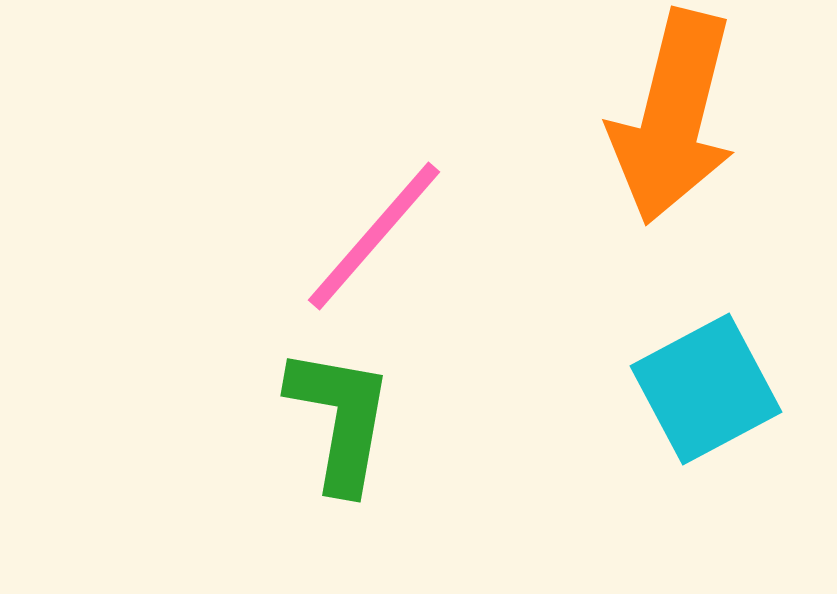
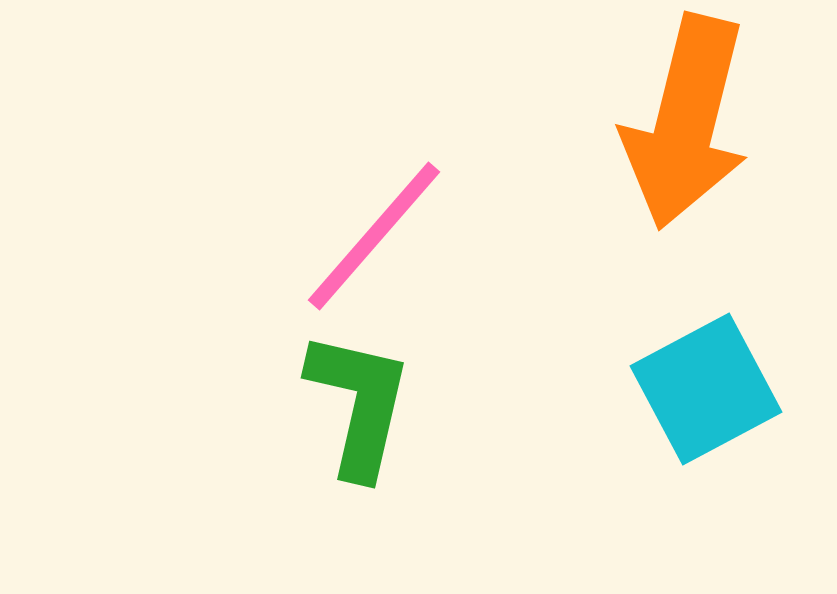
orange arrow: moved 13 px right, 5 px down
green L-shape: moved 19 px right, 15 px up; rotated 3 degrees clockwise
